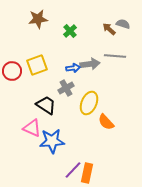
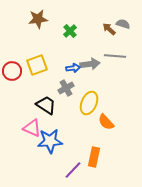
blue star: moved 2 px left
orange rectangle: moved 7 px right, 16 px up
